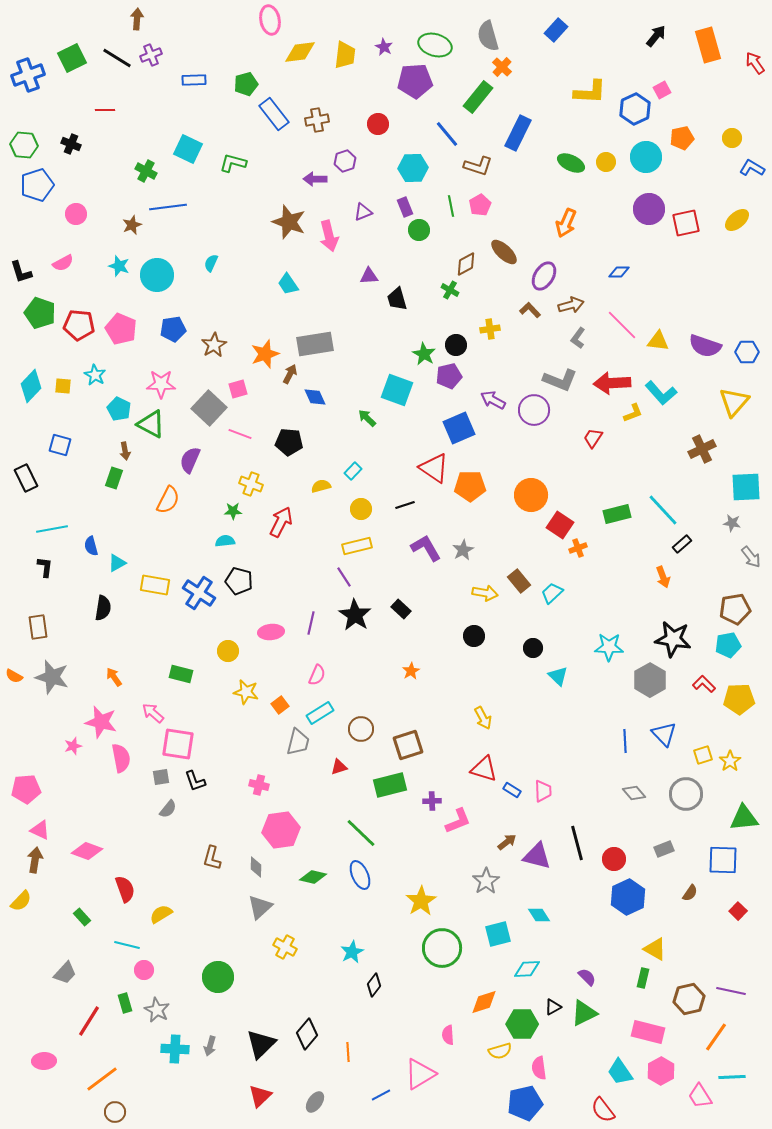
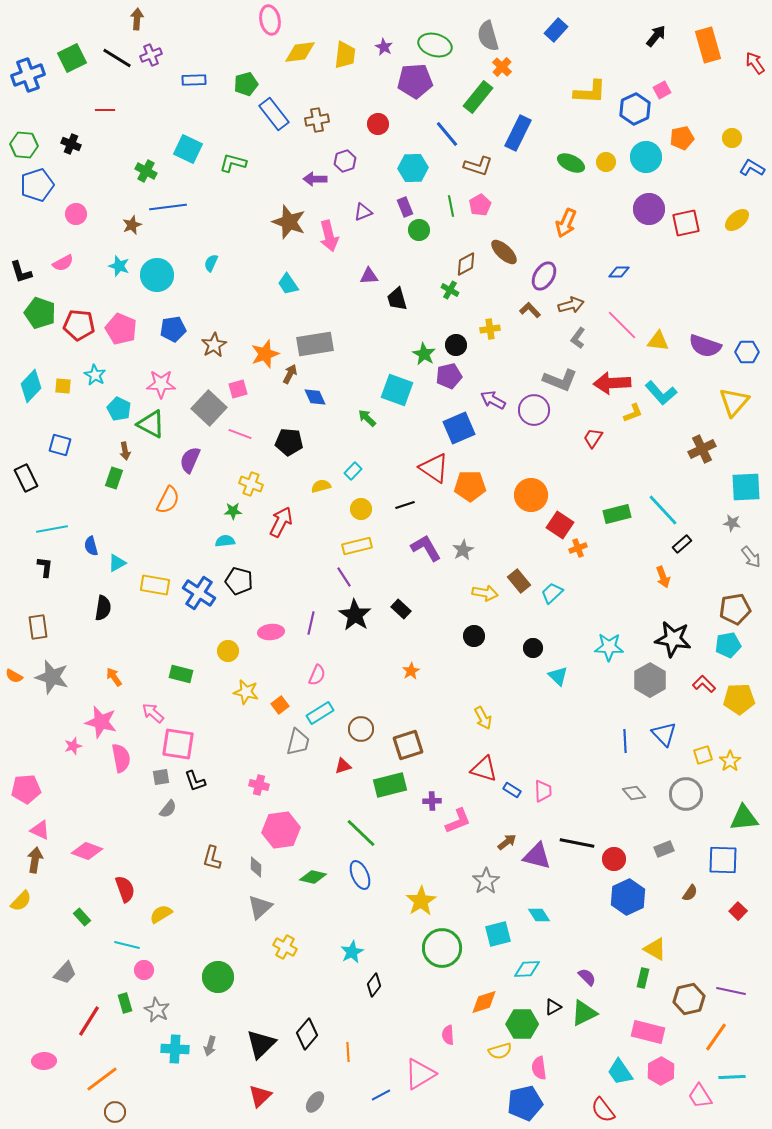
red triangle at (339, 767): moved 4 px right, 1 px up
black line at (577, 843): rotated 64 degrees counterclockwise
